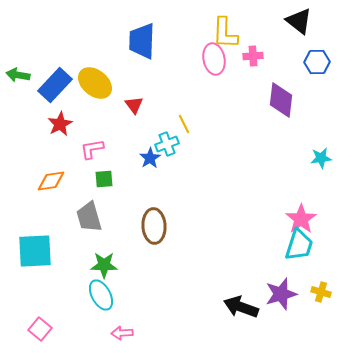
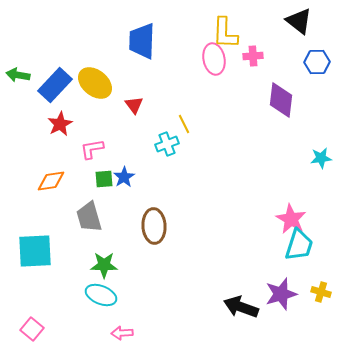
blue star: moved 26 px left, 19 px down
pink star: moved 10 px left; rotated 8 degrees counterclockwise
cyan ellipse: rotated 40 degrees counterclockwise
pink square: moved 8 px left
